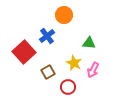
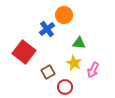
blue cross: moved 7 px up
green triangle: moved 10 px left
red square: rotated 10 degrees counterclockwise
red circle: moved 3 px left
